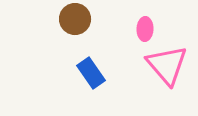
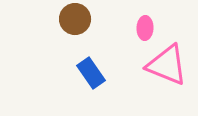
pink ellipse: moved 1 px up
pink triangle: rotated 27 degrees counterclockwise
